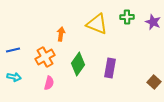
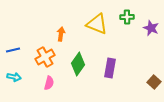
purple star: moved 2 px left, 6 px down
